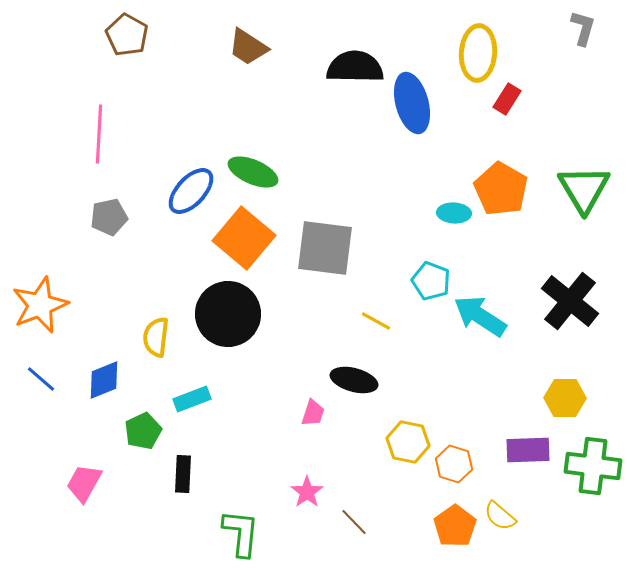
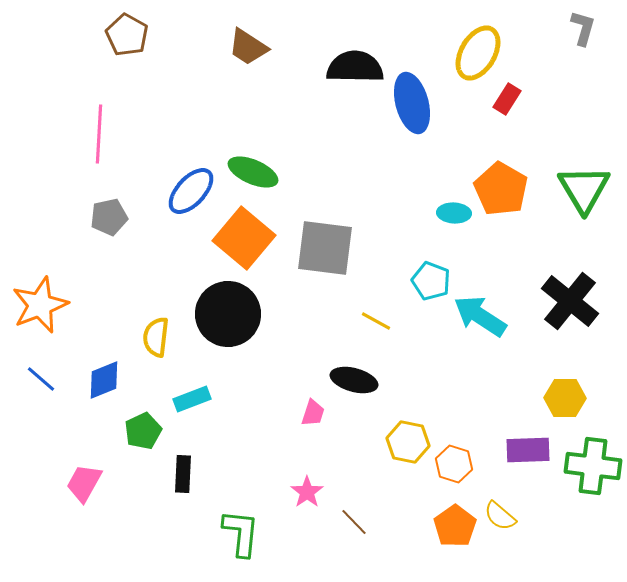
yellow ellipse at (478, 53): rotated 26 degrees clockwise
